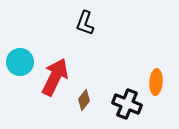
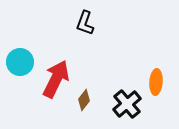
red arrow: moved 1 px right, 2 px down
black cross: rotated 28 degrees clockwise
